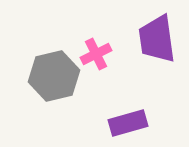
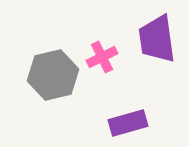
pink cross: moved 6 px right, 3 px down
gray hexagon: moved 1 px left, 1 px up
